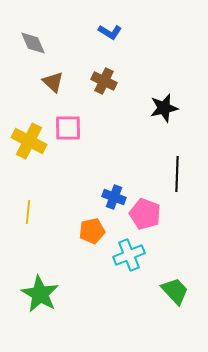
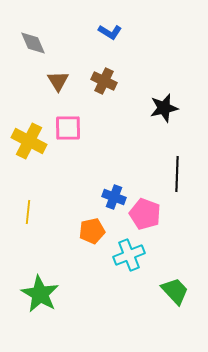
brown triangle: moved 5 px right, 1 px up; rotated 15 degrees clockwise
